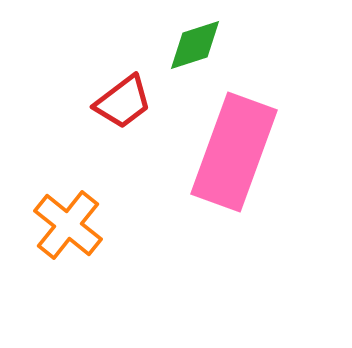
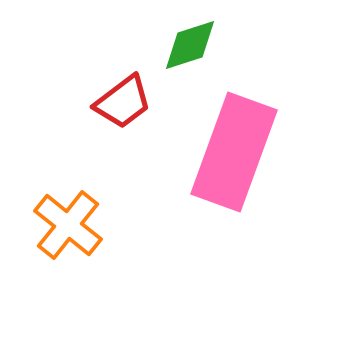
green diamond: moved 5 px left
